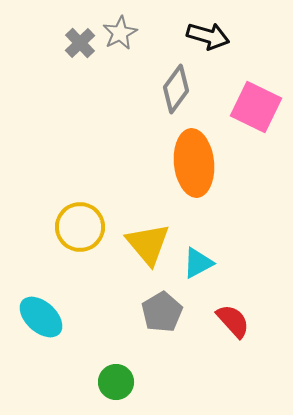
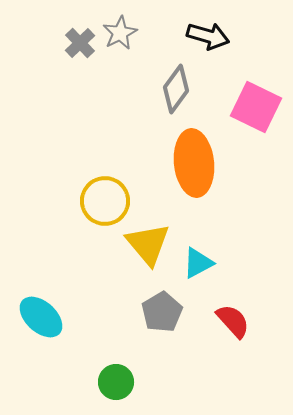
yellow circle: moved 25 px right, 26 px up
